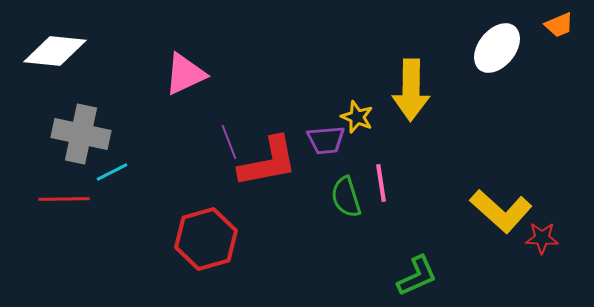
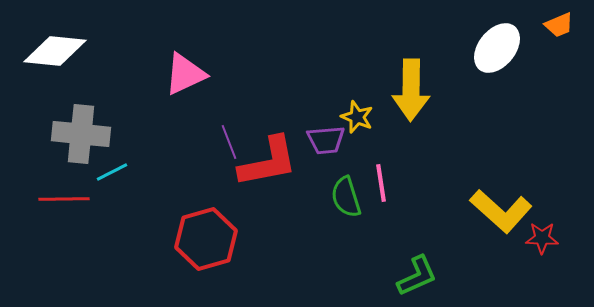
gray cross: rotated 6 degrees counterclockwise
